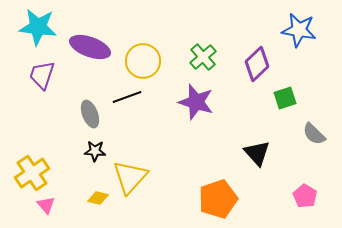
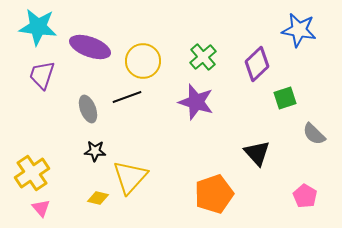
gray ellipse: moved 2 px left, 5 px up
orange pentagon: moved 4 px left, 5 px up
pink triangle: moved 5 px left, 3 px down
